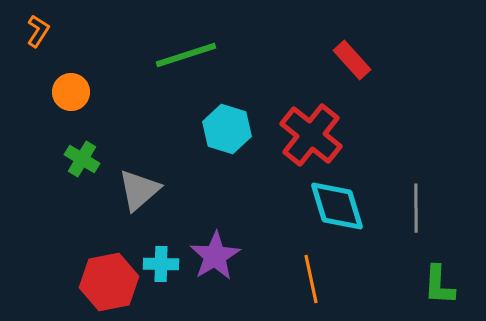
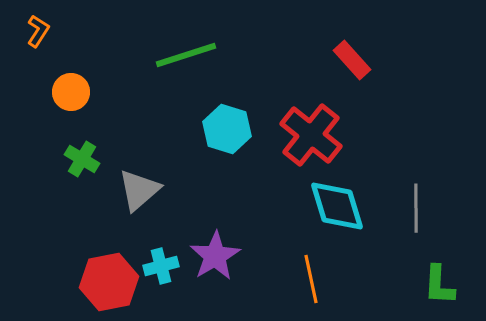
cyan cross: moved 2 px down; rotated 16 degrees counterclockwise
